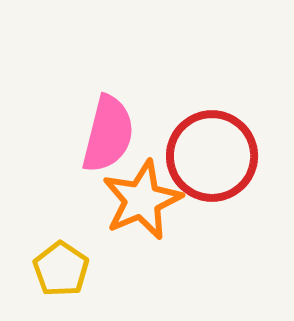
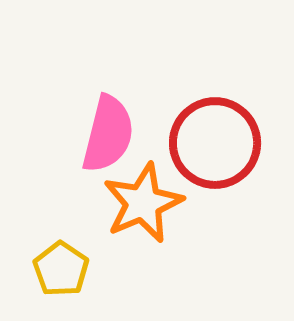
red circle: moved 3 px right, 13 px up
orange star: moved 1 px right, 3 px down
